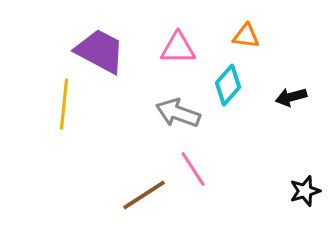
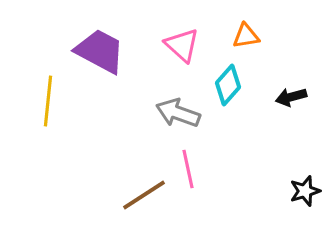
orange triangle: rotated 16 degrees counterclockwise
pink triangle: moved 4 px right, 3 px up; rotated 42 degrees clockwise
yellow line: moved 16 px left, 3 px up
pink line: moved 5 px left; rotated 21 degrees clockwise
